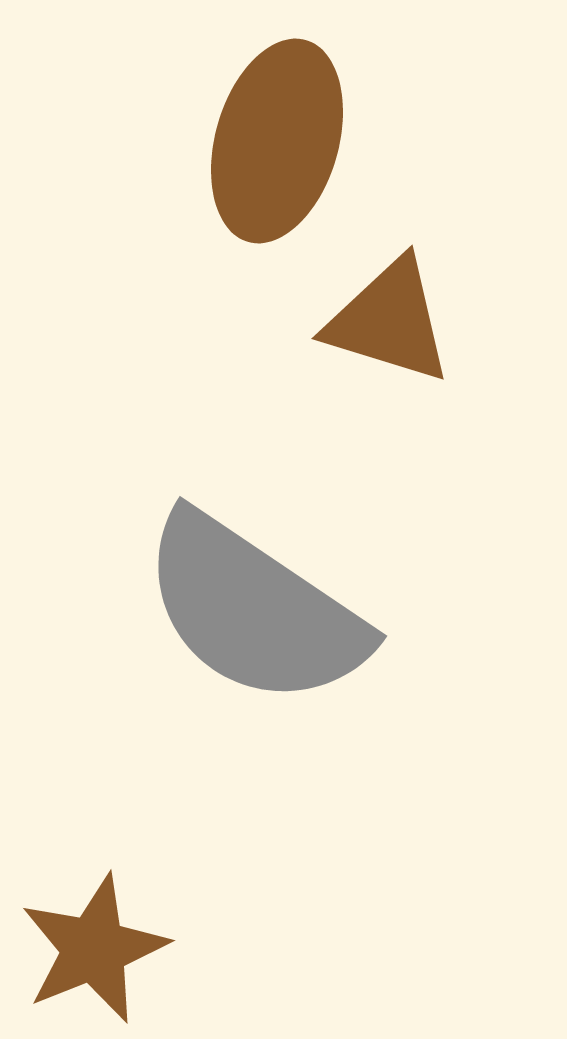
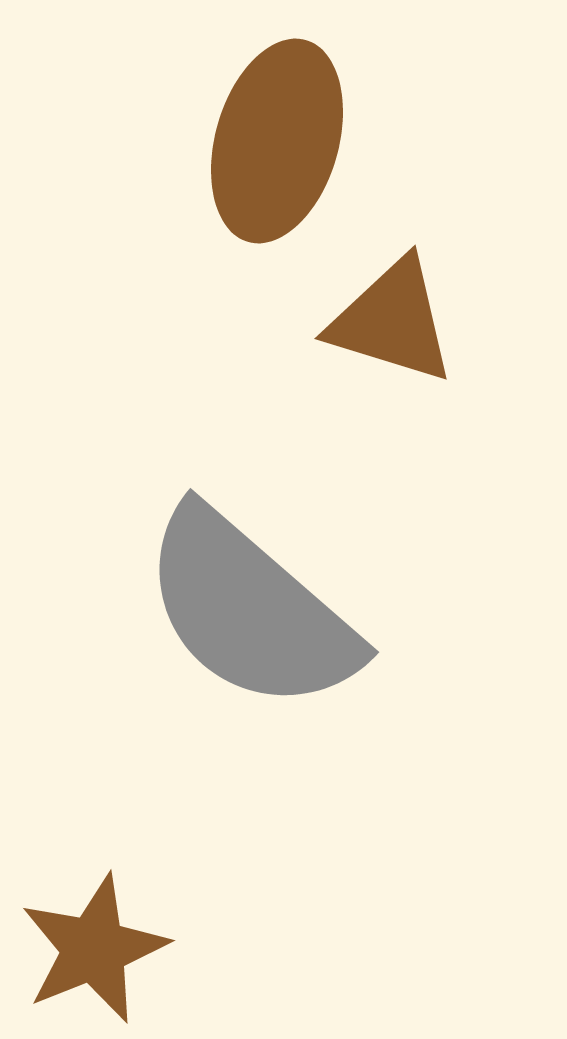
brown triangle: moved 3 px right
gray semicircle: moved 4 px left; rotated 7 degrees clockwise
